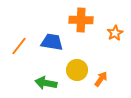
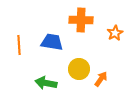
orange line: moved 1 px up; rotated 42 degrees counterclockwise
yellow circle: moved 2 px right, 1 px up
